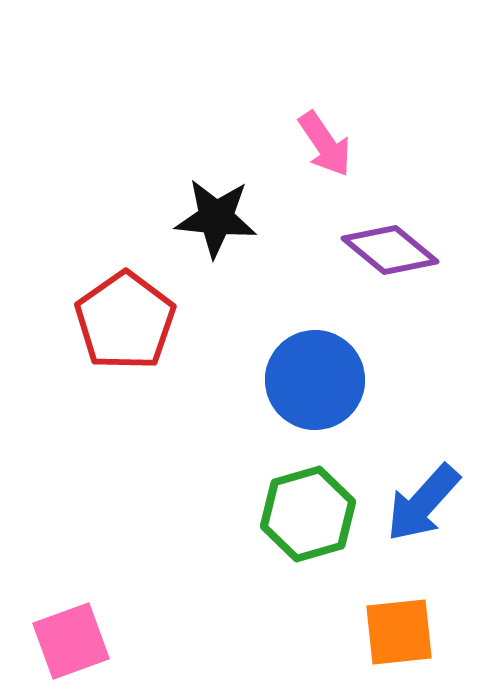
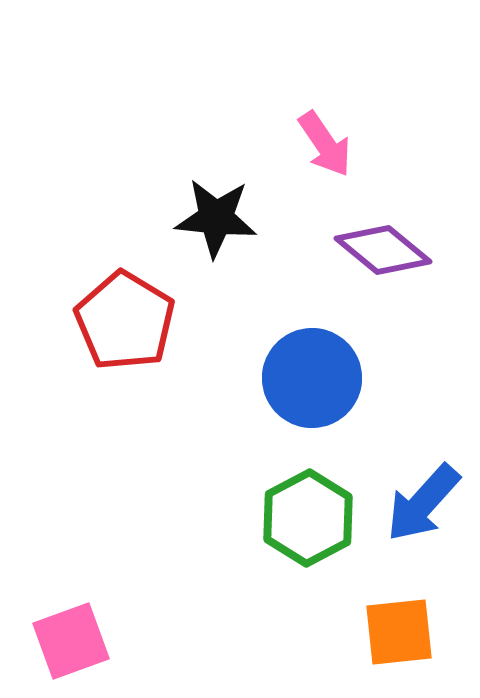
purple diamond: moved 7 px left
red pentagon: rotated 6 degrees counterclockwise
blue circle: moved 3 px left, 2 px up
green hexagon: moved 4 px down; rotated 12 degrees counterclockwise
